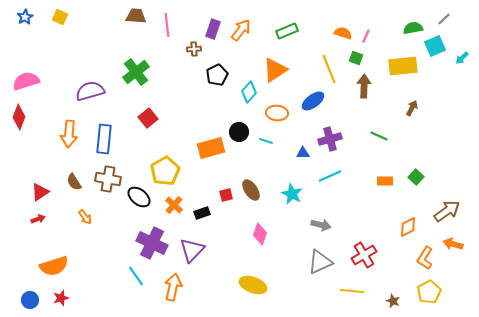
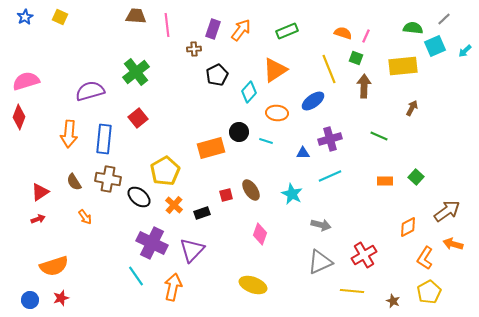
green semicircle at (413, 28): rotated 18 degrees clockwise
cyan arrow at (462, 58): moved 3 px right, 7 px up
red square at (148, 118): moved 10 px left
